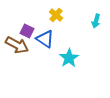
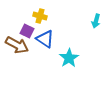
yellow cross: moved 16 px left, 1 px down; rotated 24 degrees counterclockwise
